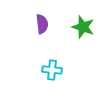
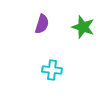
purple semicircle: rotated 24 degrees clockwise
